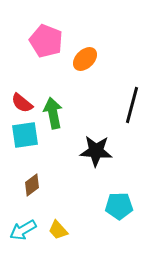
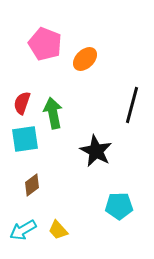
pink pentagon: moved 1 px left, 3 px down
red semicircle: rotated 70 degrees clockwise
cyan square: moved 4 px down
black star: rotated 24 degrees clockwise
